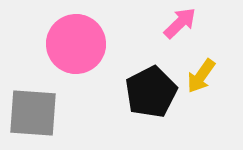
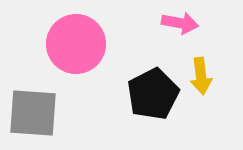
pink arrow: rotated 54 degrees clockwise
yellow arrow: rotated 42 degrees counterclockwise
black pentagon: moved 2 px right, 2 px down
